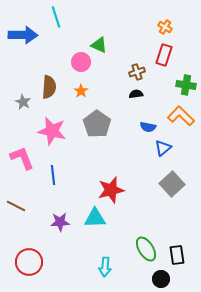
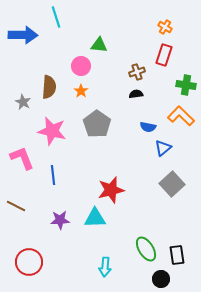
green triangle: rotated 18 degrees counterclockwise
pink circle: moved 4 px down
purple star: moved 2 px up
